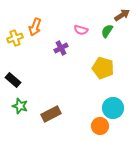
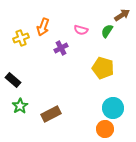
orange arrow: moved 8 px right
yellow cross: moved 6 px right
green star: rotated 21 degrees clockwise
orange circle: moved 5 px right, 3 px down
